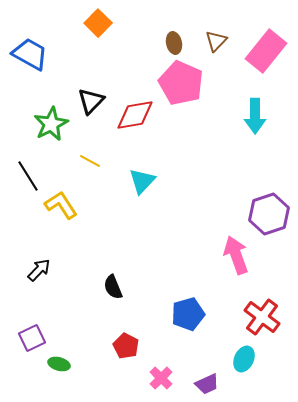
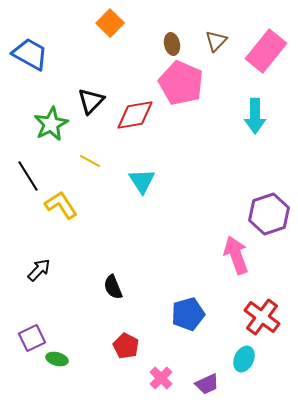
orange square: moved 12 px right
brown ellipse: moved 2 px left, 1 px down
cyan triangle: rotated 16 degrees counterclockwise
green ellipse: moved 2 px left, 5 px up
